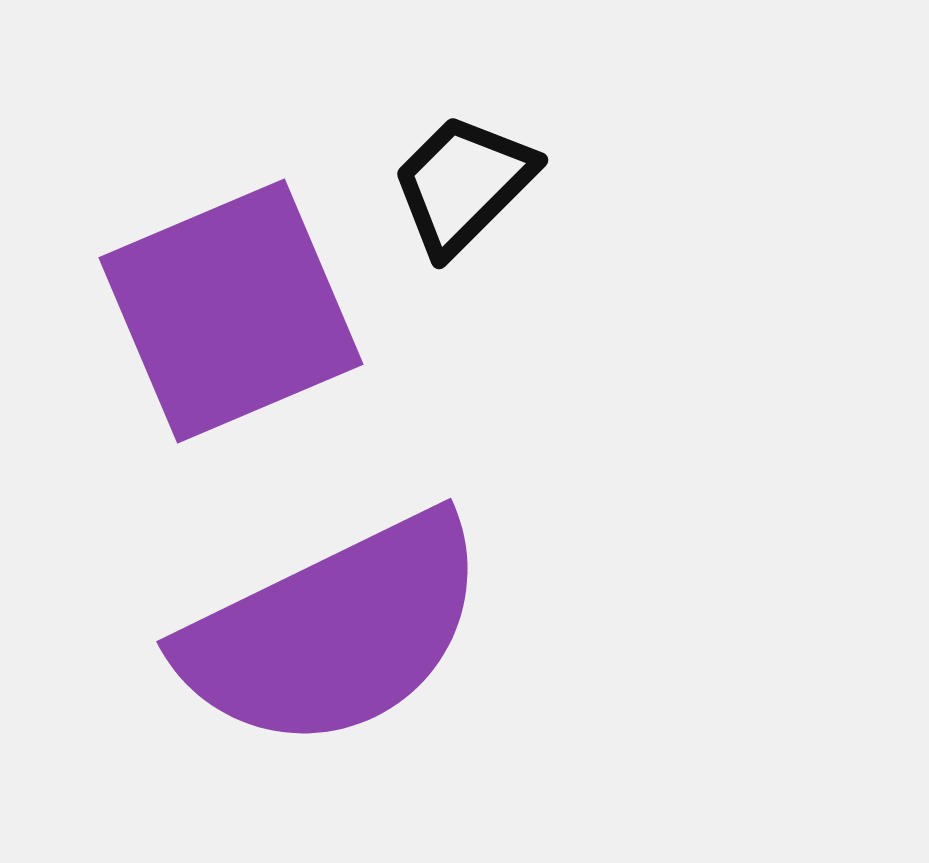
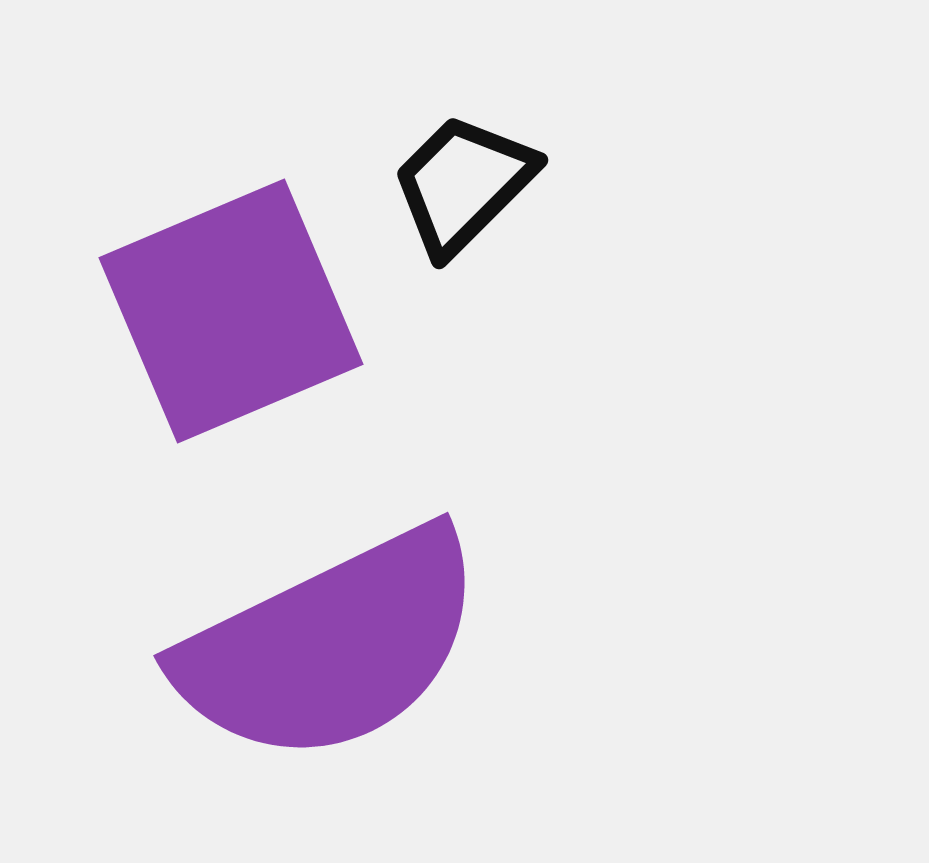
purple semicircle: moved 3 px left, 14 px down
